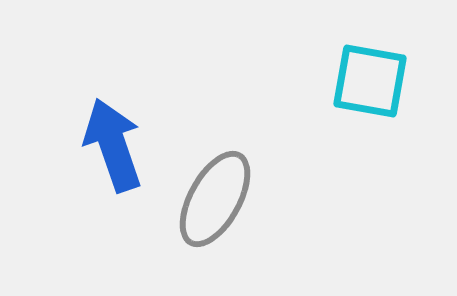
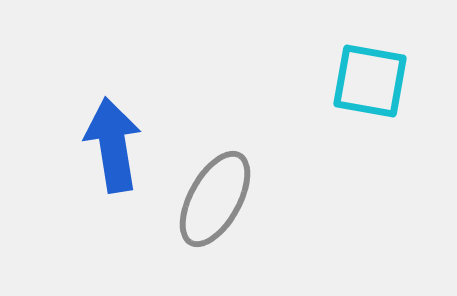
blue arrow: rotated 10 degrees clockwise
